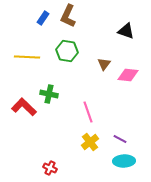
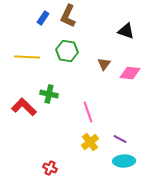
pink diamond: moved 2 px right, 2 px up
